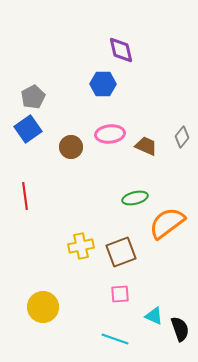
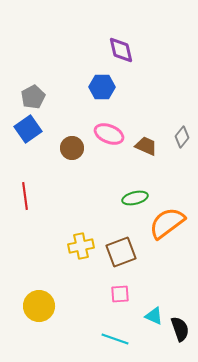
blue hexagon: moved 1 px left, 3 px down
pink ellipse: moved 1 px left; rotated 28 degrees clockwise
brown circle: moved 1 px right, 1 px down
yellow circle: moved 4 px left, 1 px up
